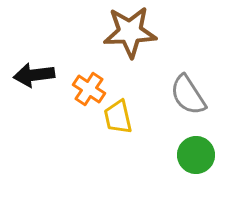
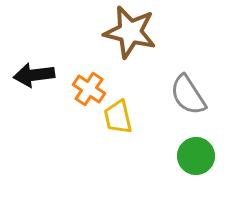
brown star: rotated 16 degrees clockwise
green circle: moved 1 px down
